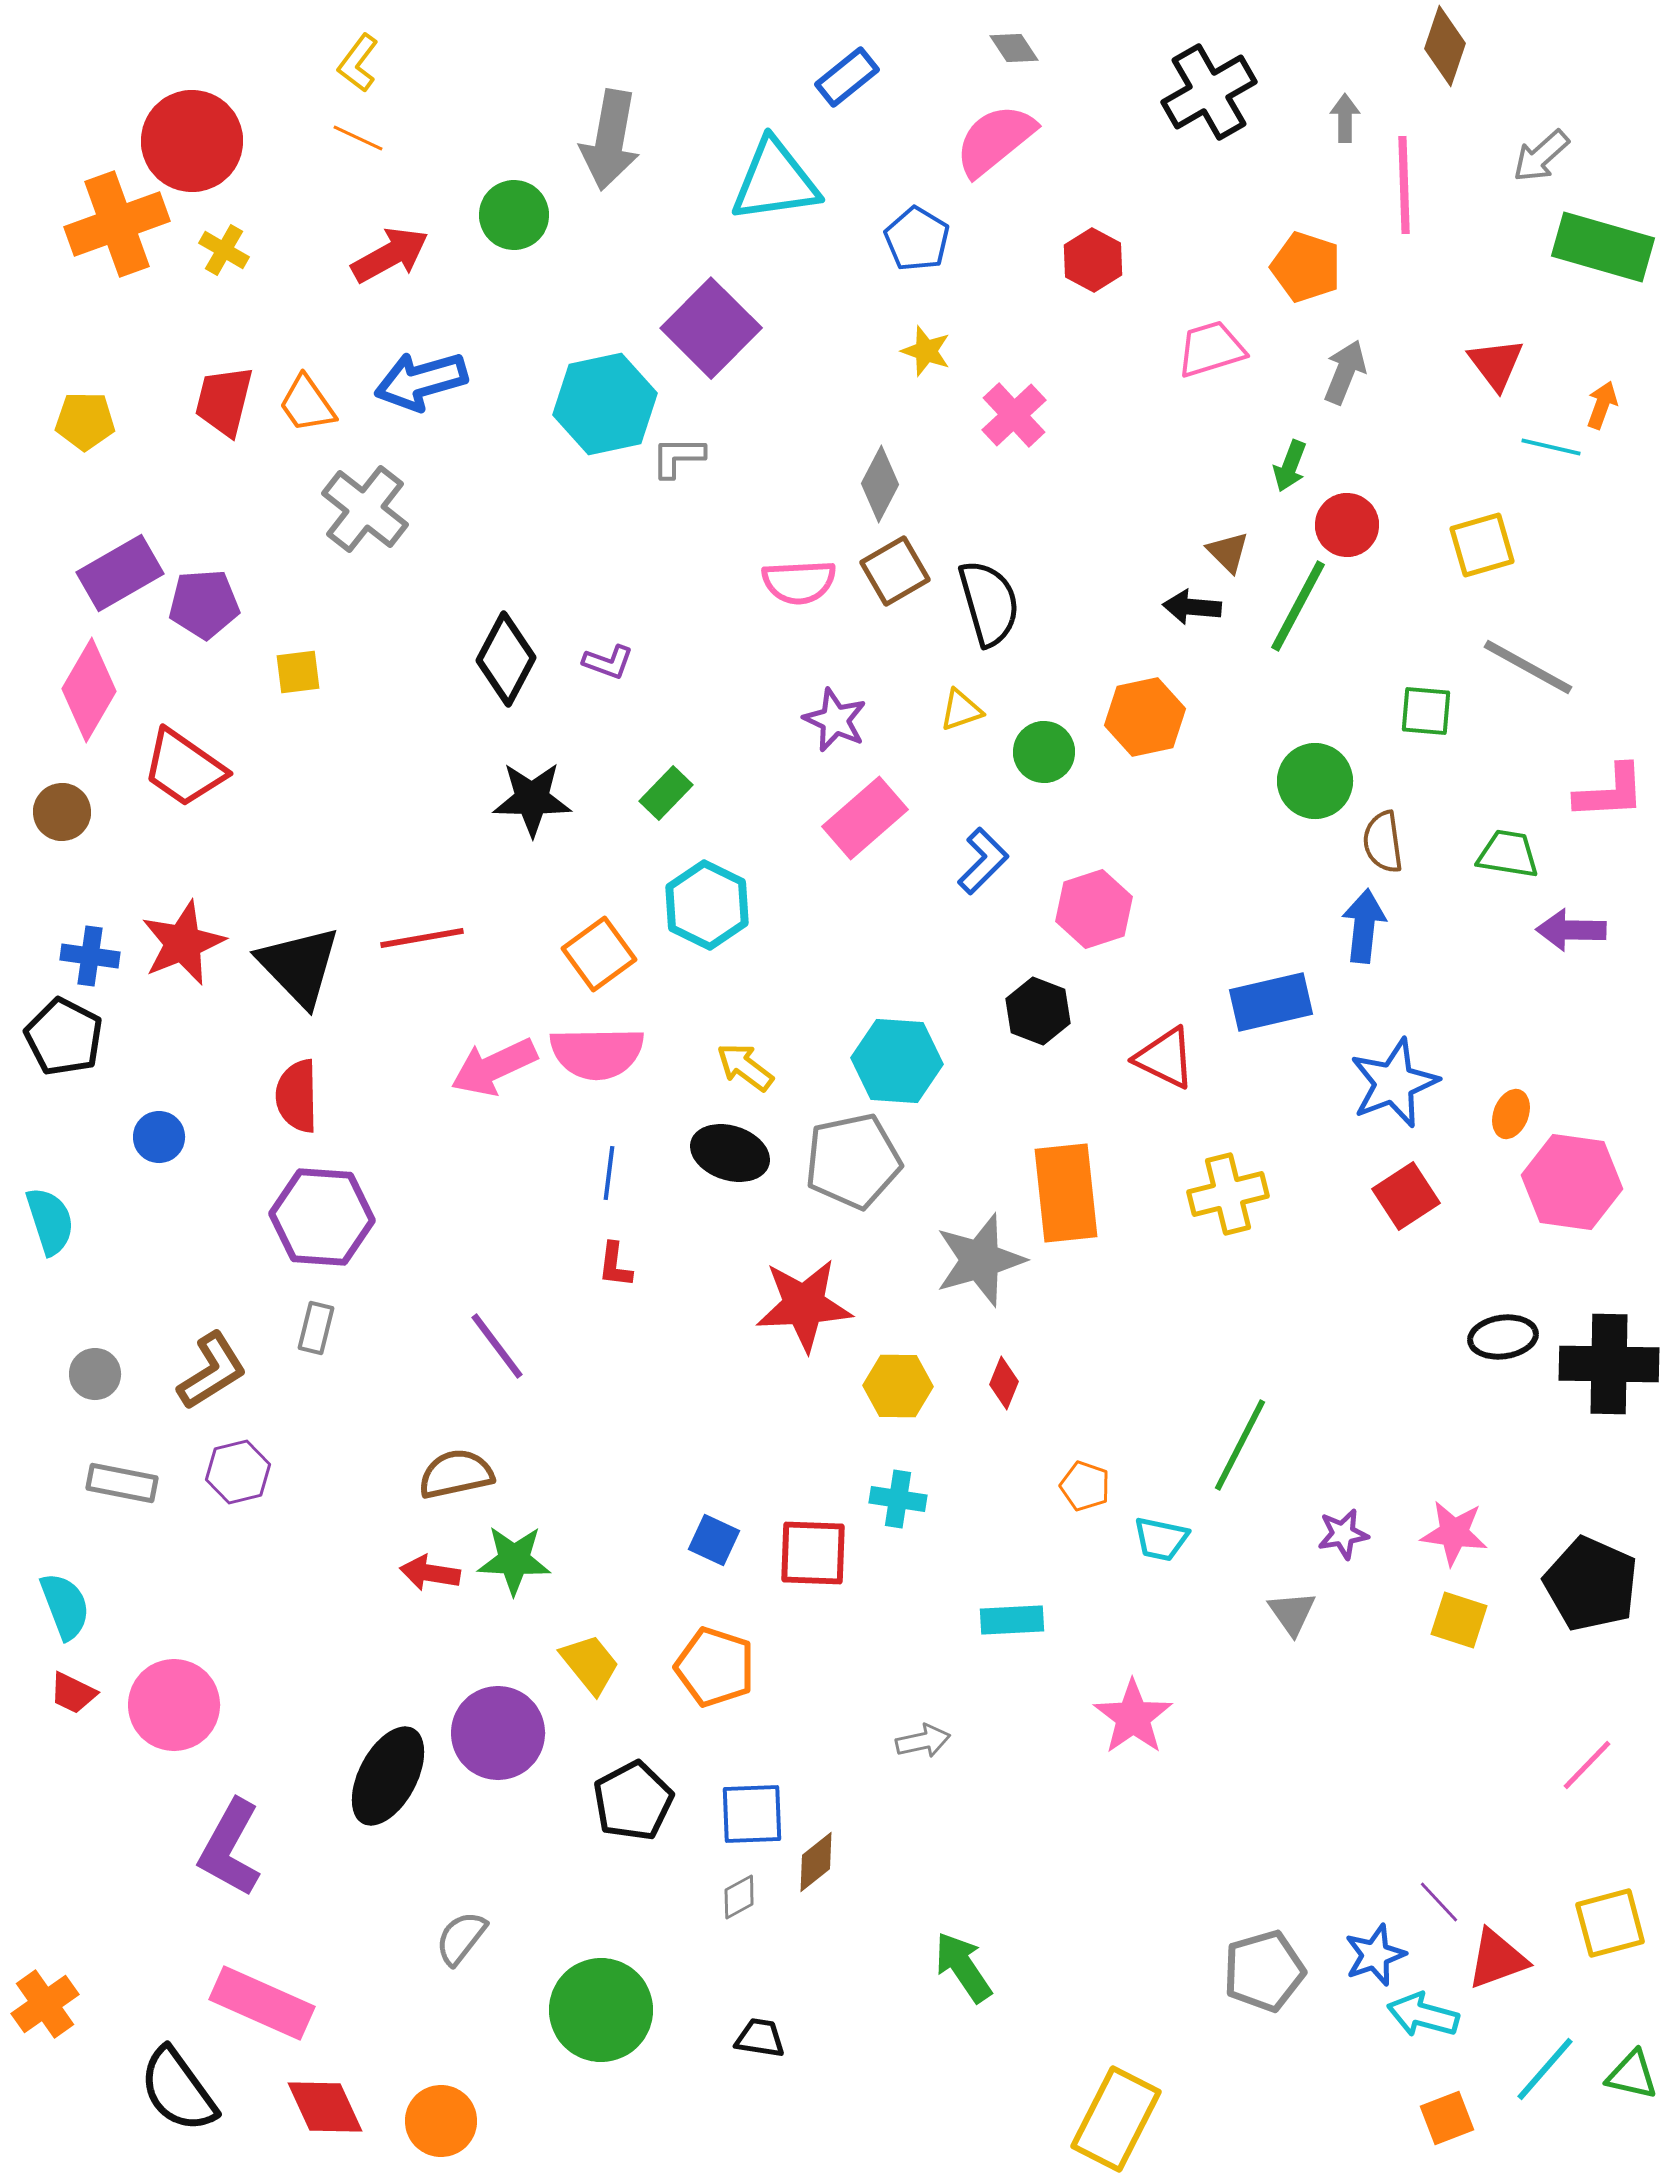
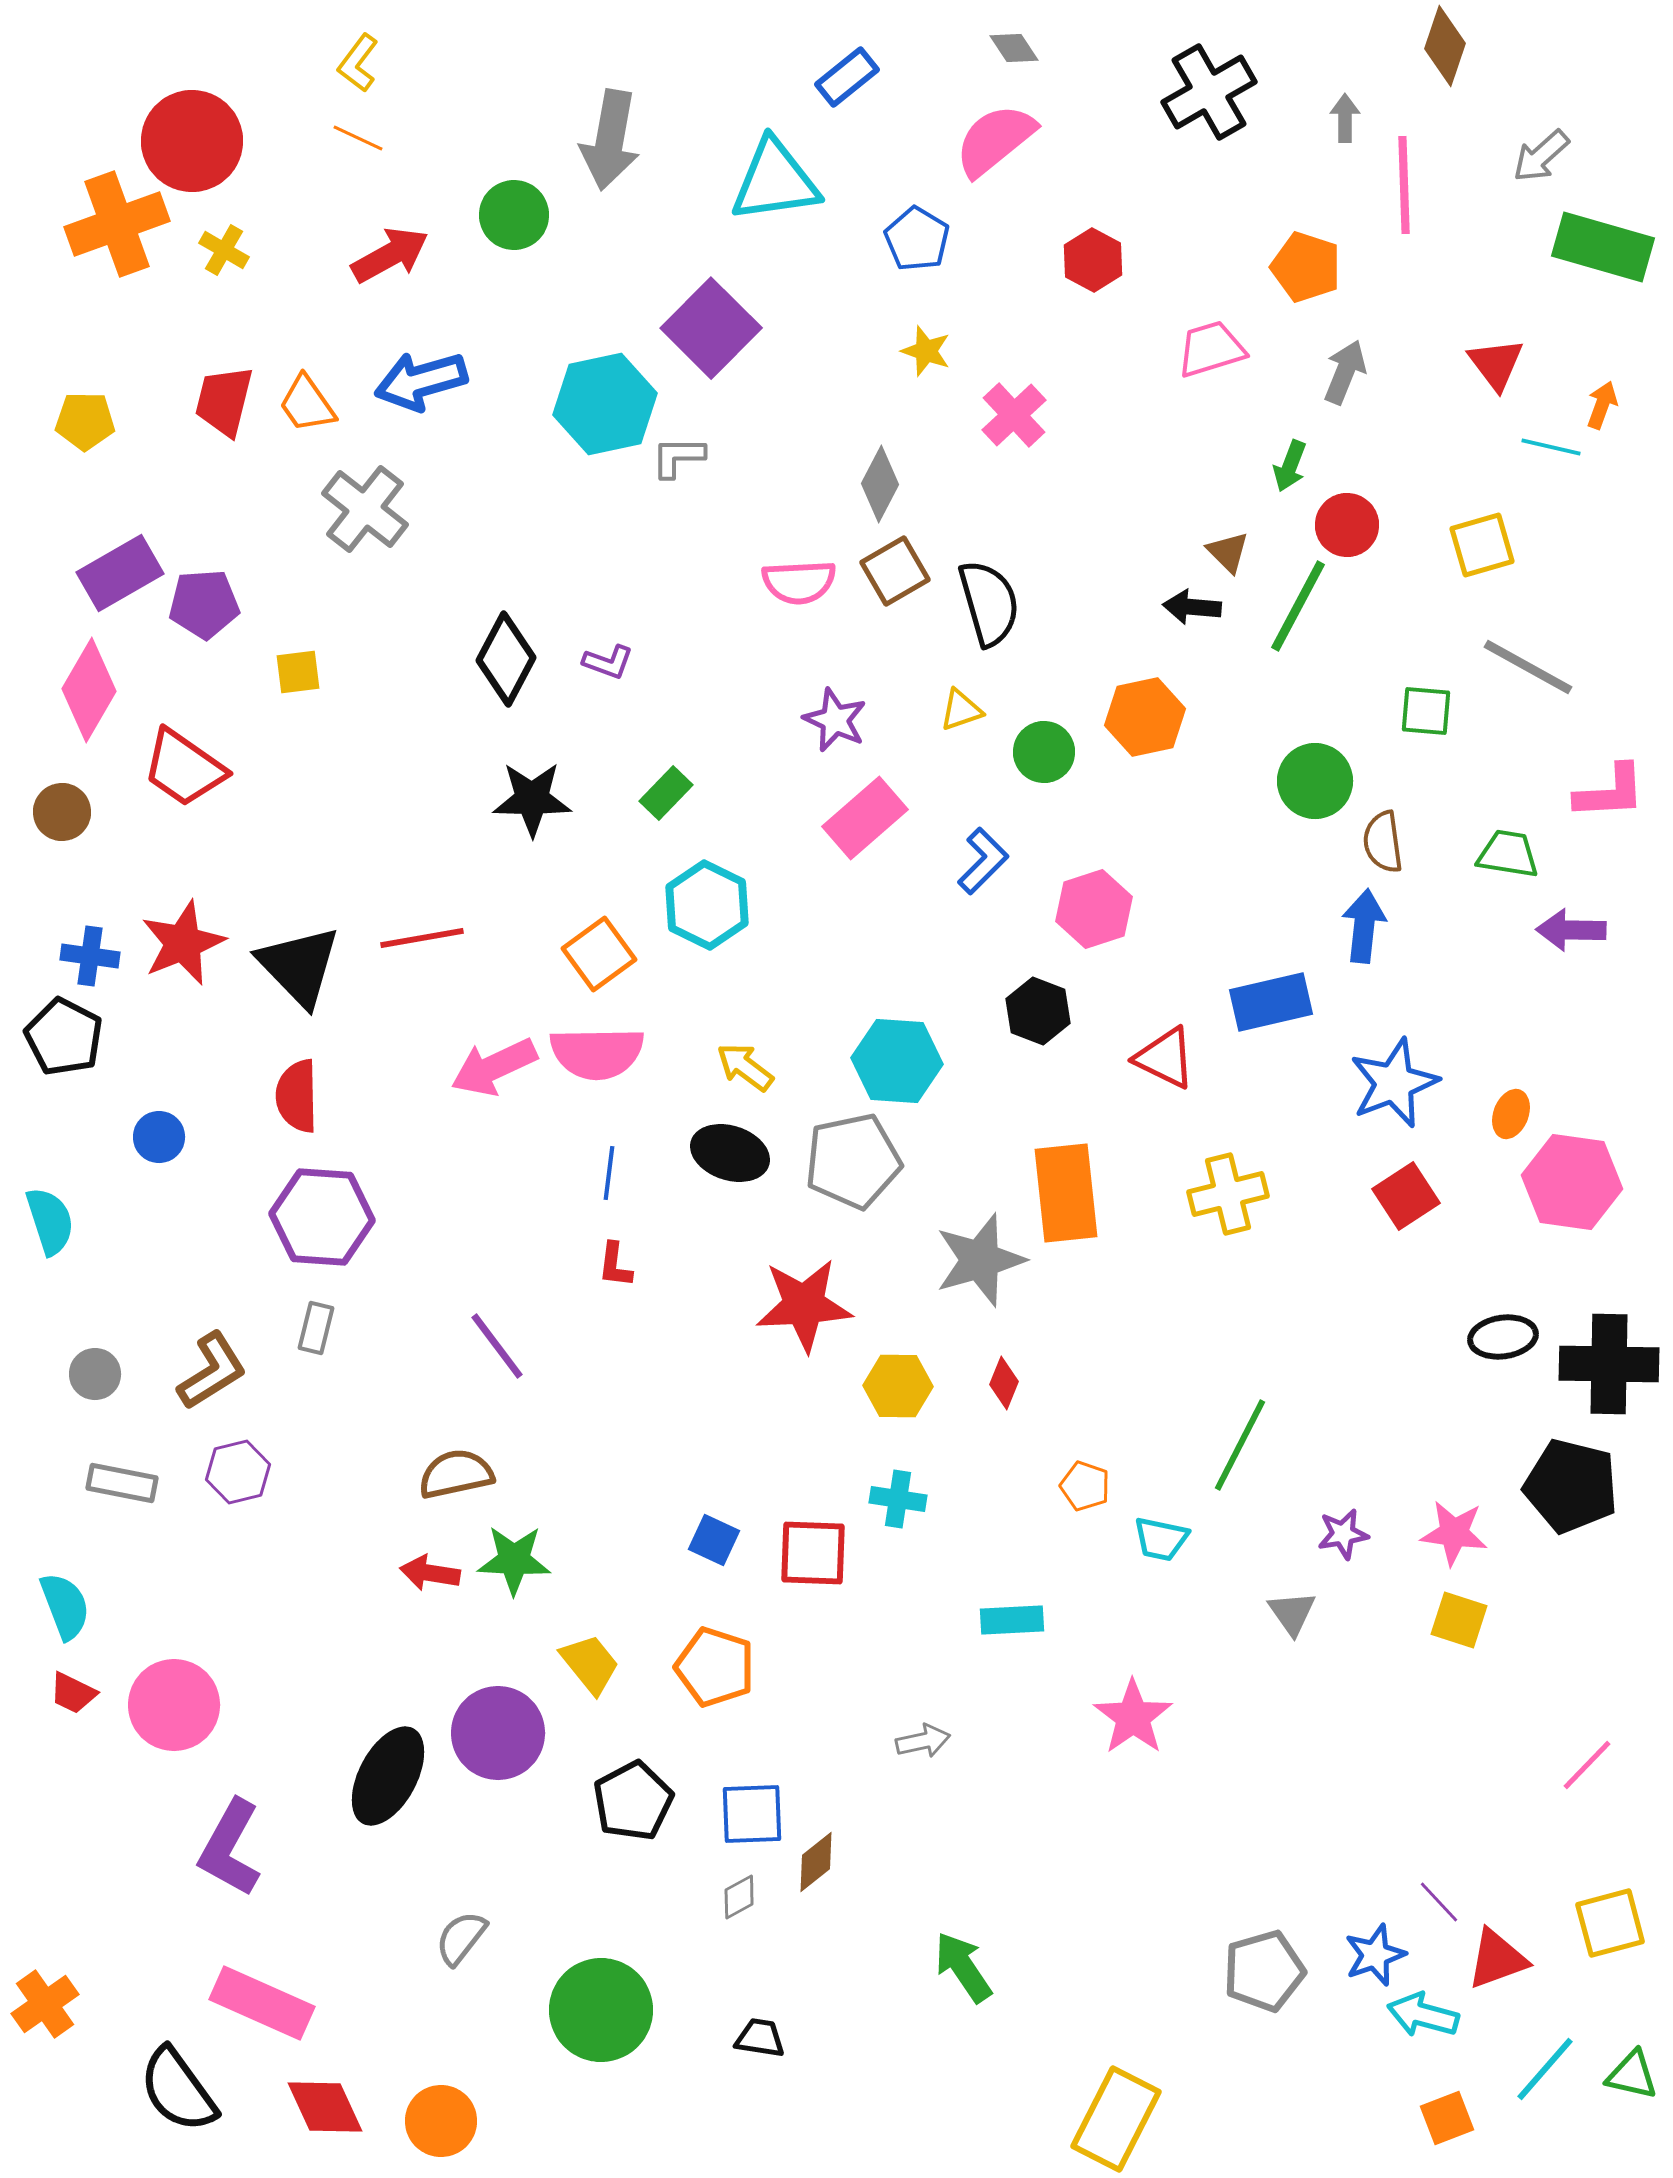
black pentagon at (1591, 1584): moved 20 px left, 98 px up; rotated 10 degrees counterclockwise
